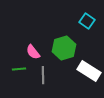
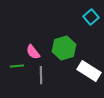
cyan square: moved 4 px right, 4 px up; rotated 14 degrees clockwise
green line: moved 2 px left, 3 px up
gray line: moved 2 px left
